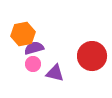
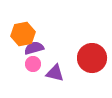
red circle: moved 2 px down
